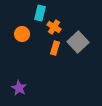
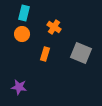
cyan rectangle: moved 16 px left
gray square: moved 3 px right, 11 px down; rotated 25 degrees counterclockwise
orange rectangle: moved 10 px left, 6 px down
purple star: moved 1 px up; rotated 21 degrees counterclockwise
